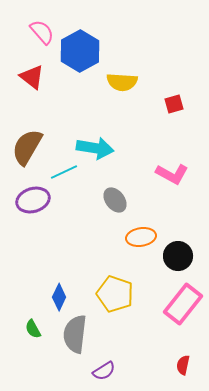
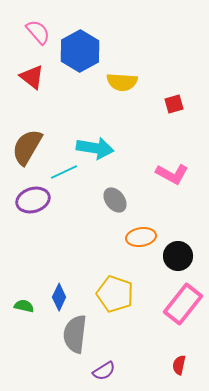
pink semicircle: moved 4 px left
green semicircle: moved 9 px left, 23 px up; rotated 132 degrees clockwise
red semicircle: moved 4 px left
